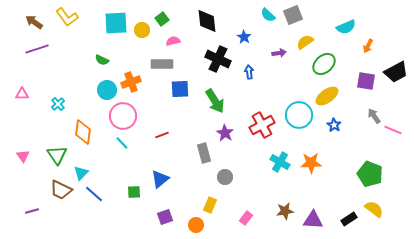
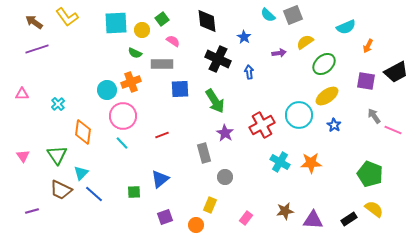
pink semicircle at (173, 41): rotated 48 degrees clockwise
green semicircle at (102, 60): moved 33 px right, 7 px up
